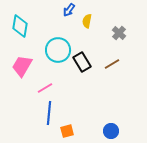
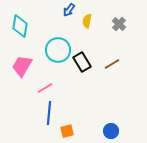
gray cross: moved 9 px up
